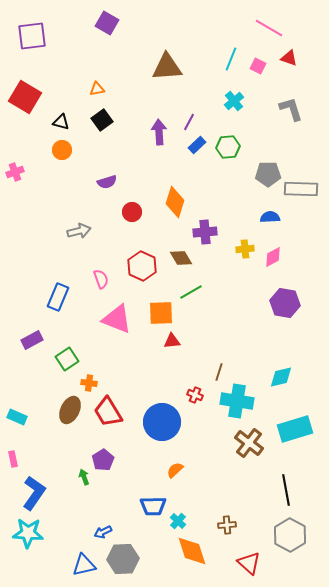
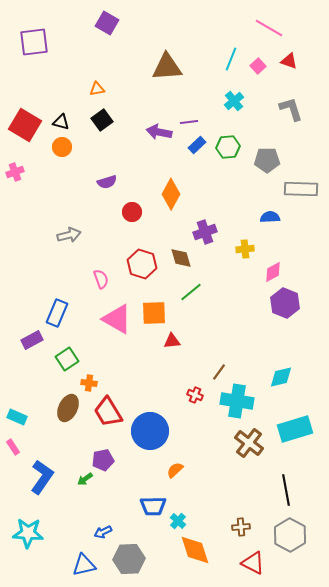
purple square at (32, 36): moved 2 px right, 6 px down
red triangle at (289, 58): moved 3 px down
pink square at (258, 66): rotated 21 degrees clockwise
red square at (25, 97): moved 28 px down
purple line at (189, 122): rotated 54 degrees clockwise
purple arrow at (159, 132): rotated 75 degrees counterclockwise
orange circle at (62, 150): moved 3 px up
gray pentagon at (268, 174): moved 1 px left, 14 px up
orange diamond at (175, 202): moved 4 px left, 8 px up; rotated 12 degrees clockwise
gray arrow at (79, 231): moved 10 px left, 4 px down
purple cross at (205, 232): rotated 15 degrees counterclockwise
pink diamond at (273, 257): moved 15 px down
brown diamond at (181, 258): rotated 15 degrees clockwise
red hexagon at (142, 266): moved 2 px up; rotated 8 degrees counterclockwise
green line at (191, 292): rotated 10 degrees counterclockwise
blue rectangle at (58, 297): moved 1 px left, 16 px down
purple hexagon at (285, 303): rotated 12 degrees clockwise
orange square at (161, 313): moved 7 px left
pink triangle at (117, 319): rotated 8 degrees clockwise
brown line at (219, 372): rotated 18 degrees clockwise
brown ellipse at (70, 410): moved 2 px left, 2 px up
blue circle at (162, 422): moved 12 px left, 9 px down
pink rectangle at (13, 459): moved 12 px up; rotated 21 degrees counterclockwise
purple pentagon at (103, 460): rotated 20 degrees clockwise
green arrow at (84, 477): moved 1 px right, 2 px down; rotated 105 degrees counterclockwise
blue L-shape at (34, 493): moved 8 px right, 16 px up
brown cross at (227, 525): moved 14 px right, 2 px down
orange diamond at (192, 551): moved 3 px right, 1 px up
gray hexagon at (123, 559): moved 6 px right
red triangle at (249, 563): moved 4 px right; rotated 15 degrees counterclockwise
